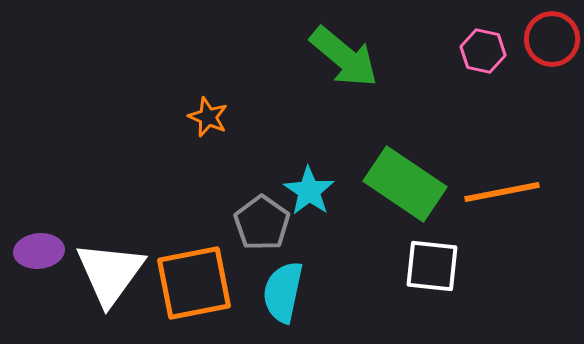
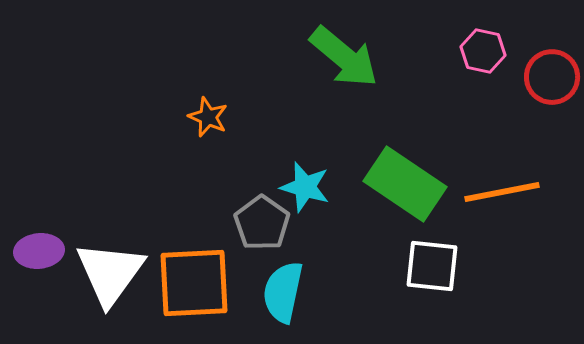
red circle: moved 38 px down
cyan star: moved 4 px left, 4 px up; rotated 18 degrees counterclockwise
orange square: rotated 8 degrees clockwise
